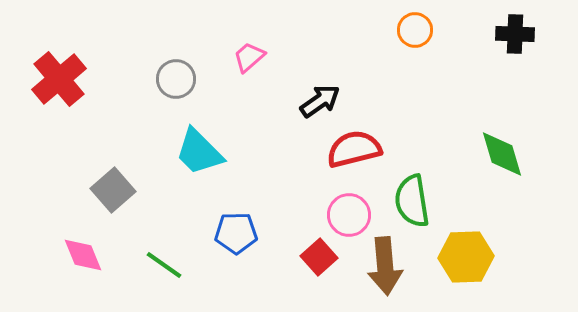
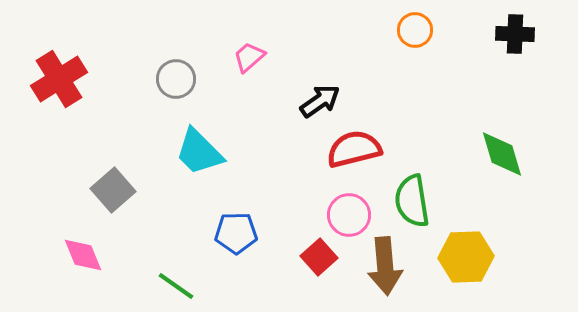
red cross: rotated 8 degrees clockwise
green line: moved 12 px right, 21 px down
